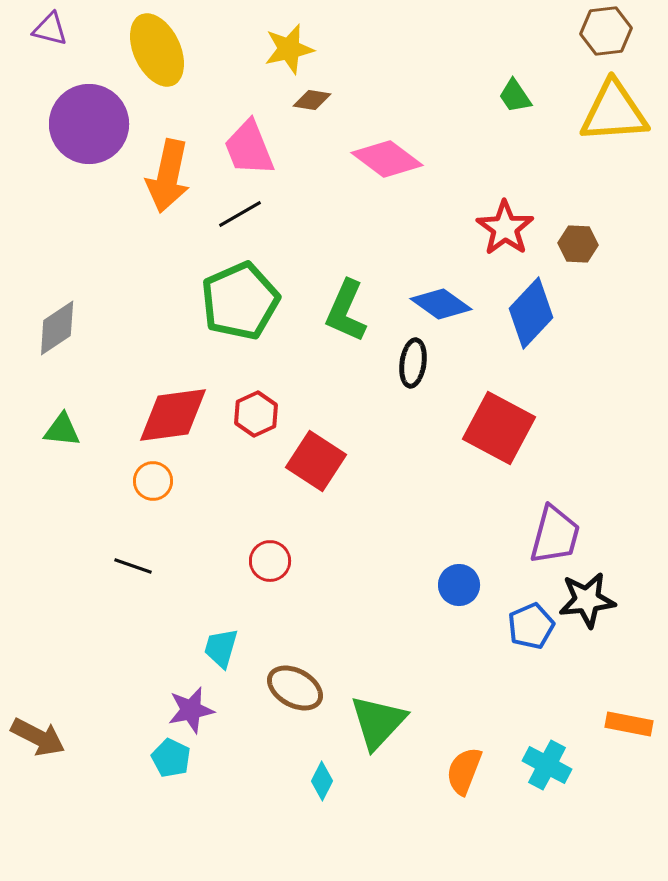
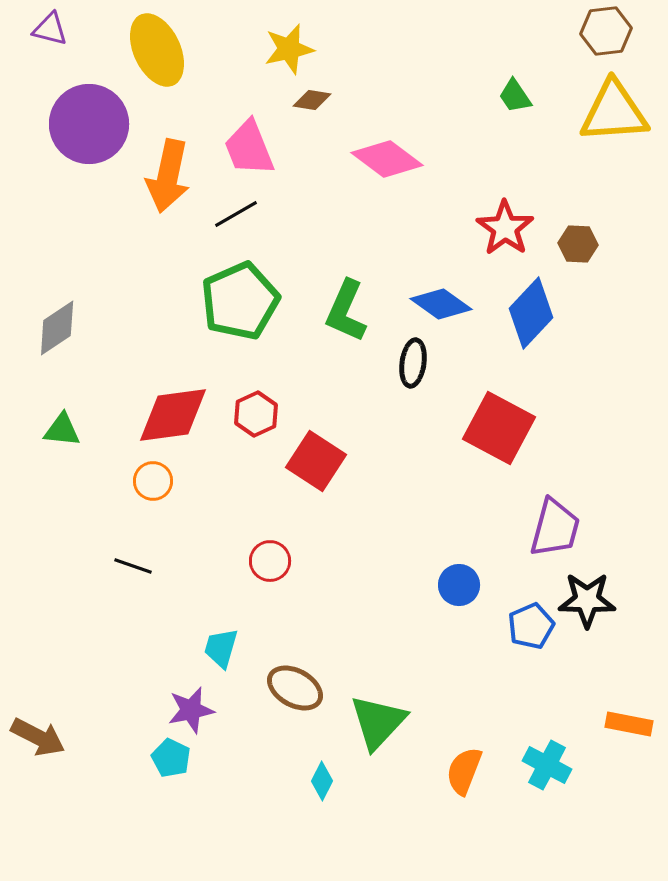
black line at (240, 214): moved 4 px left
purple trapezoid at (555, 535): moved 7 px up
black star at (587, 600): rotated 8 degrees clockwise
